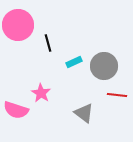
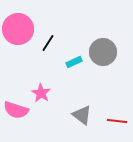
pink circle: moved 4 px down
black line: rotated 48 degrees clockwise
gray circle: moved 1 px left, 14 px up
red line: moved 26 px down
gray triangle: moved 2 px left, 2 px down
